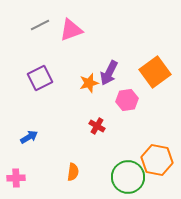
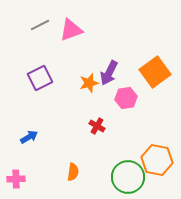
pink hexagon: moved 1 px left, 2 px up
pink cross: moved 1 px down
